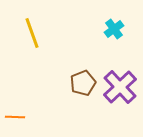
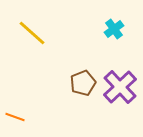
yellow line: rotated 28 degrees counterclockwise
orange line: rotated 18 degrees clockwise
